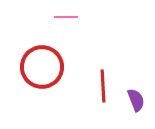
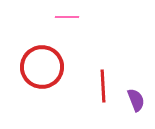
pink line: moved 1 px right
